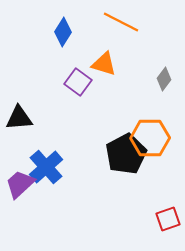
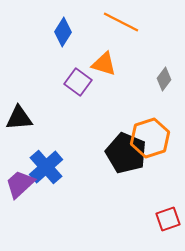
orange hexagon: rotated 18 degrees counterclockwise
black pentagon: moved 1 px up; rotated 21 degrees counterclockwise
